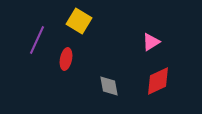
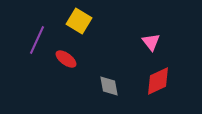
pink triangle: rotated 36 degrees counterclockwise
red ellipse: rotated 65 degrees counterclockwise
